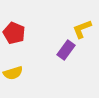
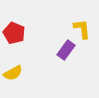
yellow L-shape: rotated 105 degrees clockwise
yellow semicircle: rotated 12 degrees counterclockwise
